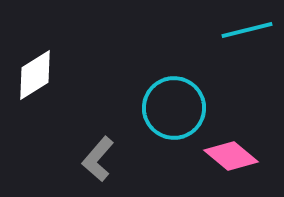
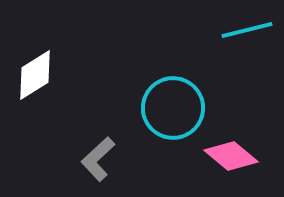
cyan circle: moved 1 px left
gray L-shape: rotated 6 degrees clockwise
